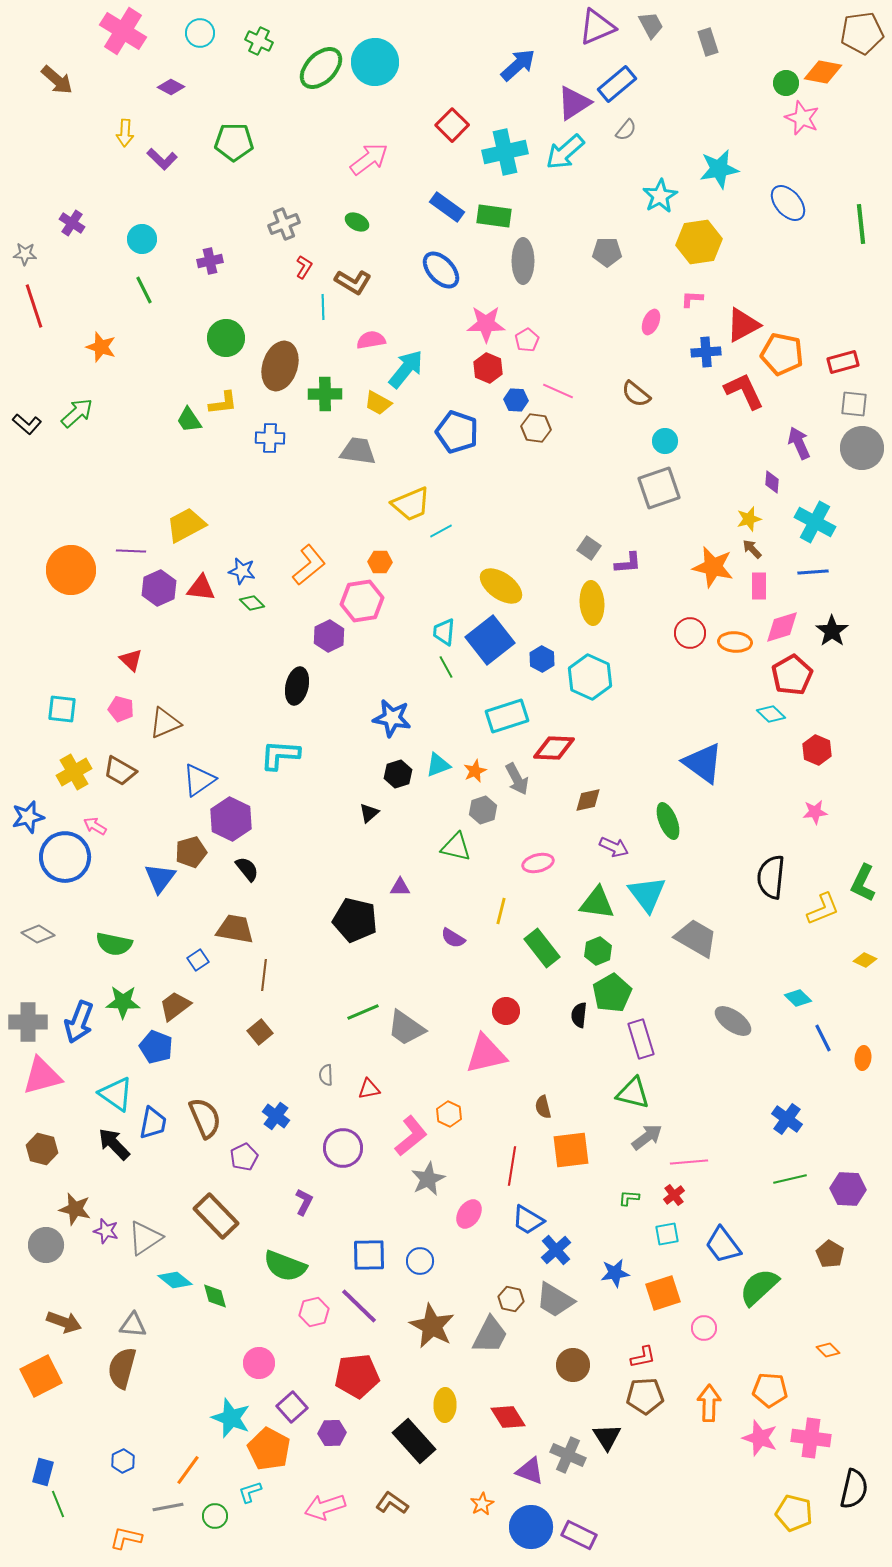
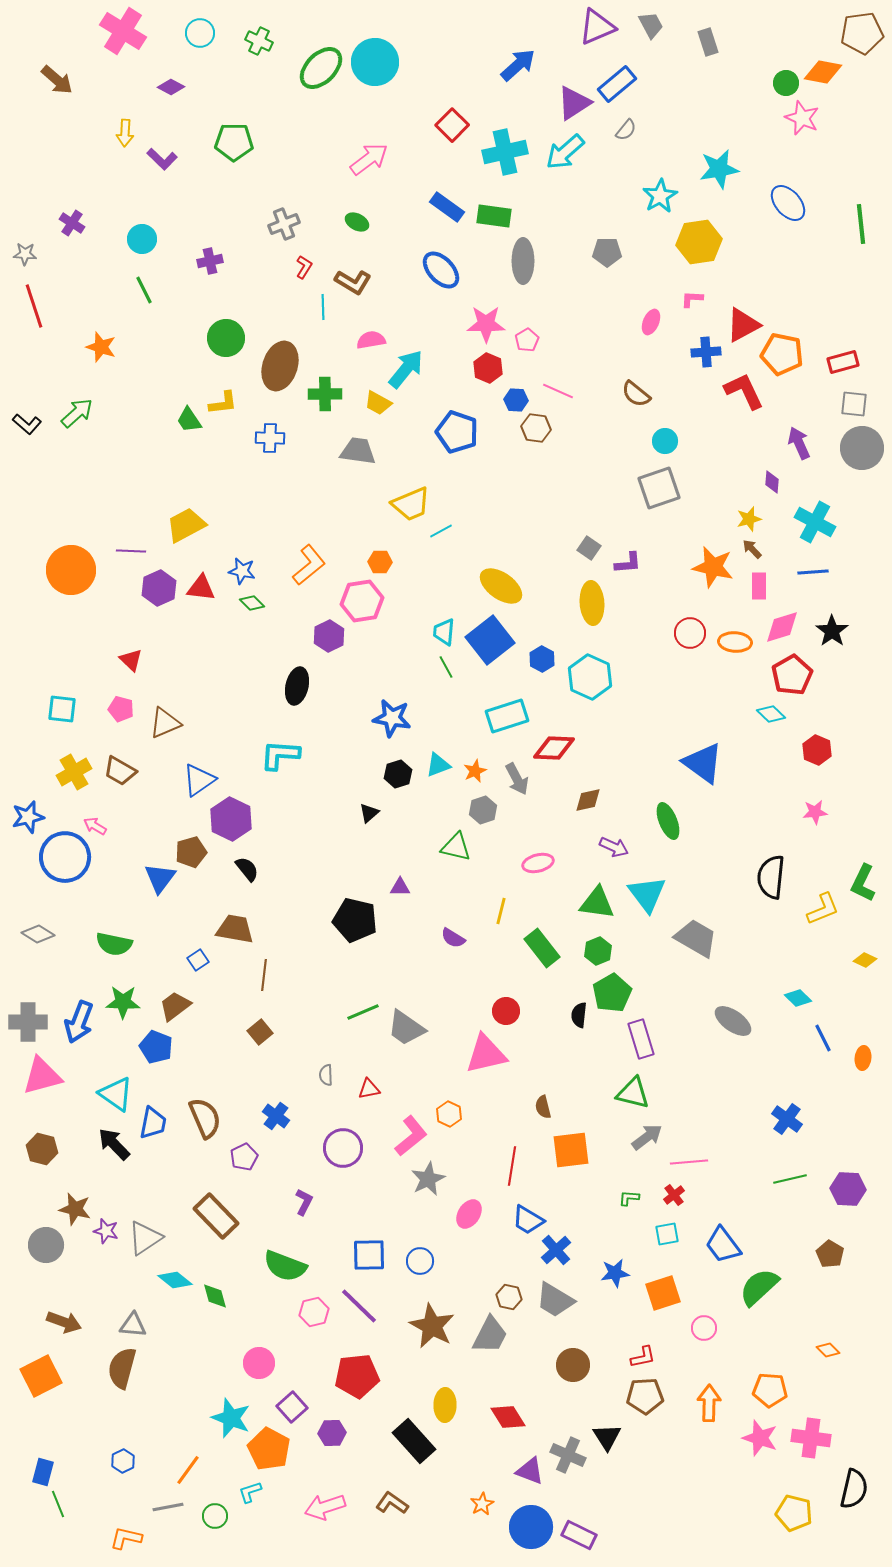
brown hexagon at (511, 1299): moved 2 px left, 2 px up
